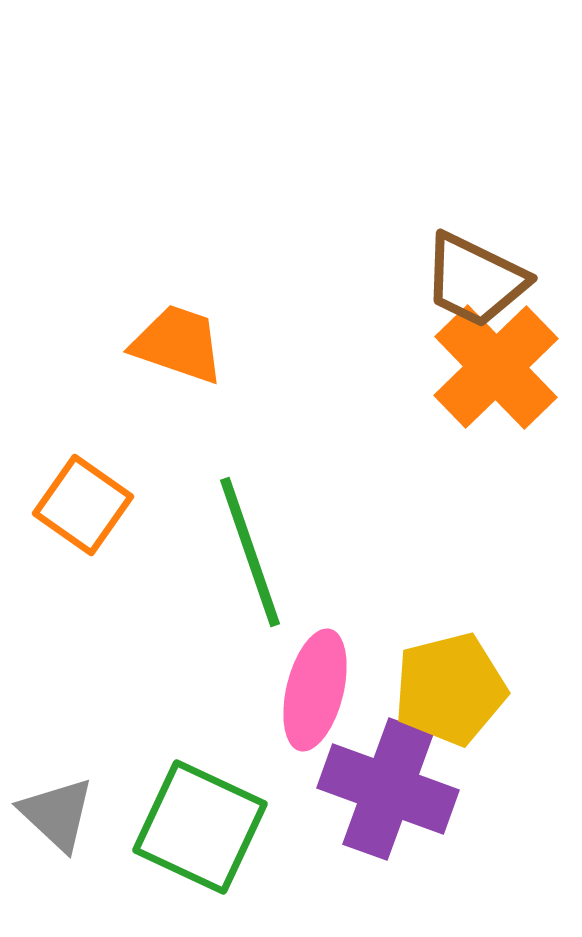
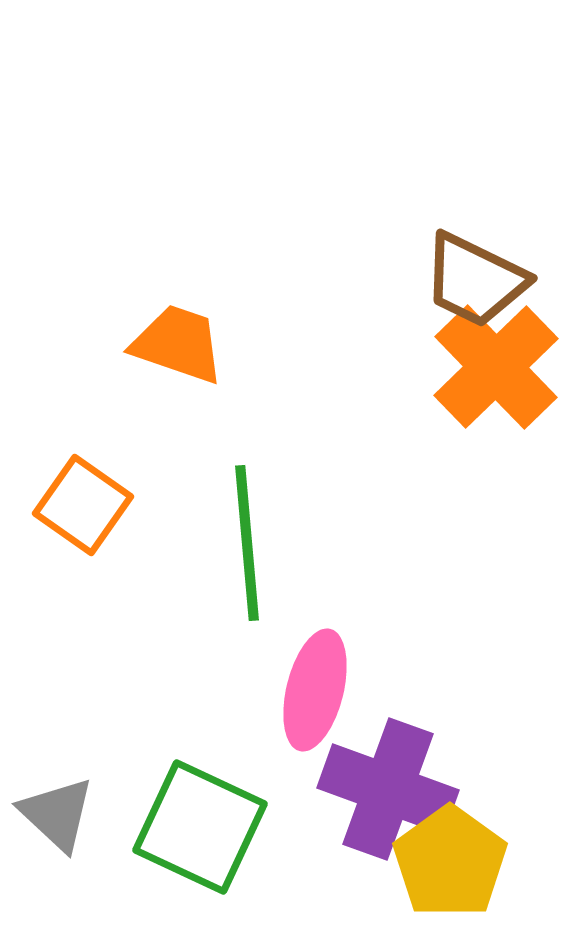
green line: moved 3 px left, 9 px up; rotated 14 degrees clockwise
yellow pentagon: moved 173 px down; rotated 22 degrees counterclockwise
